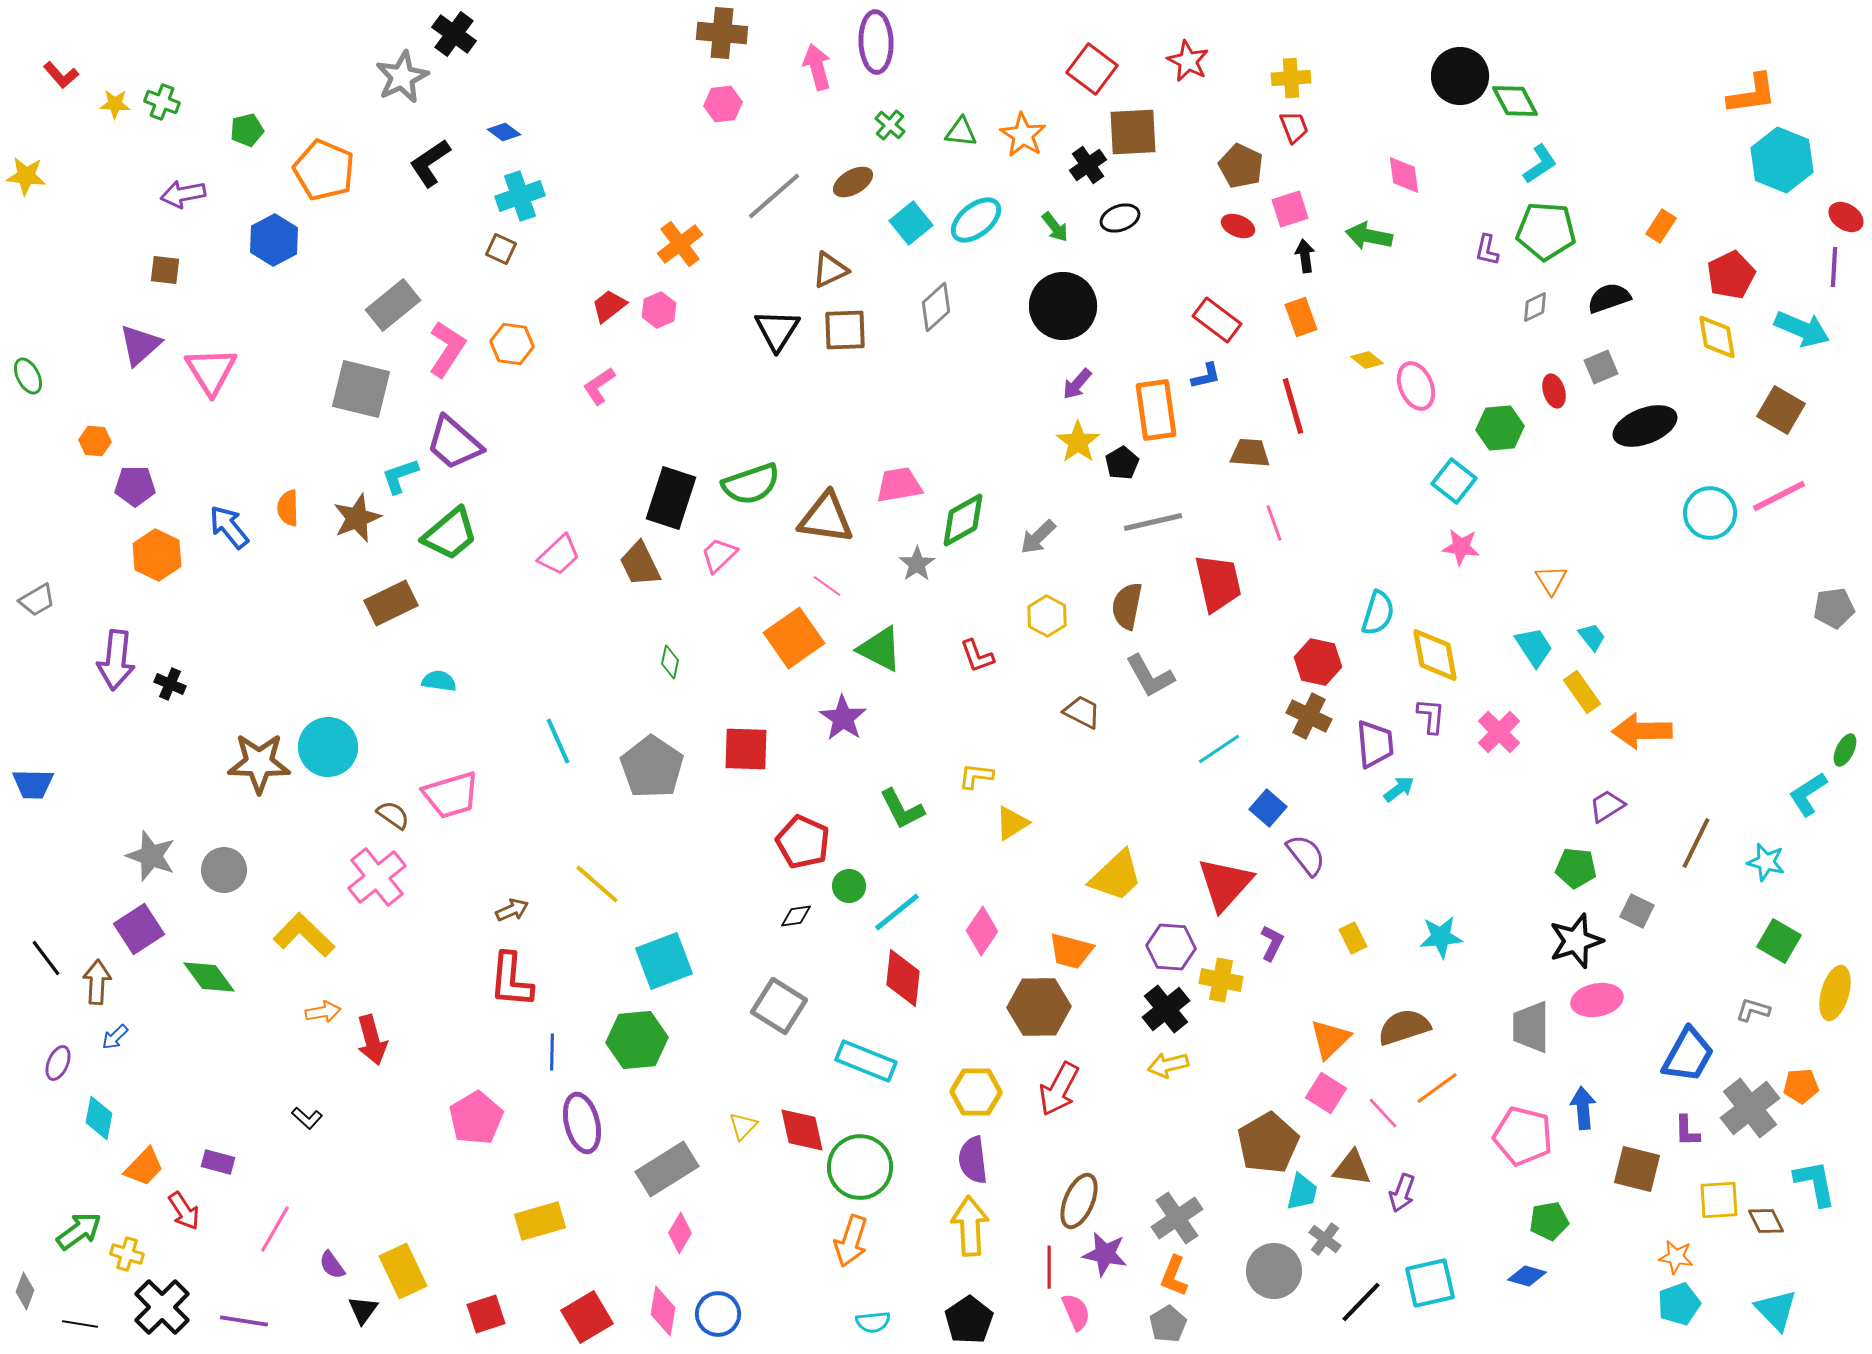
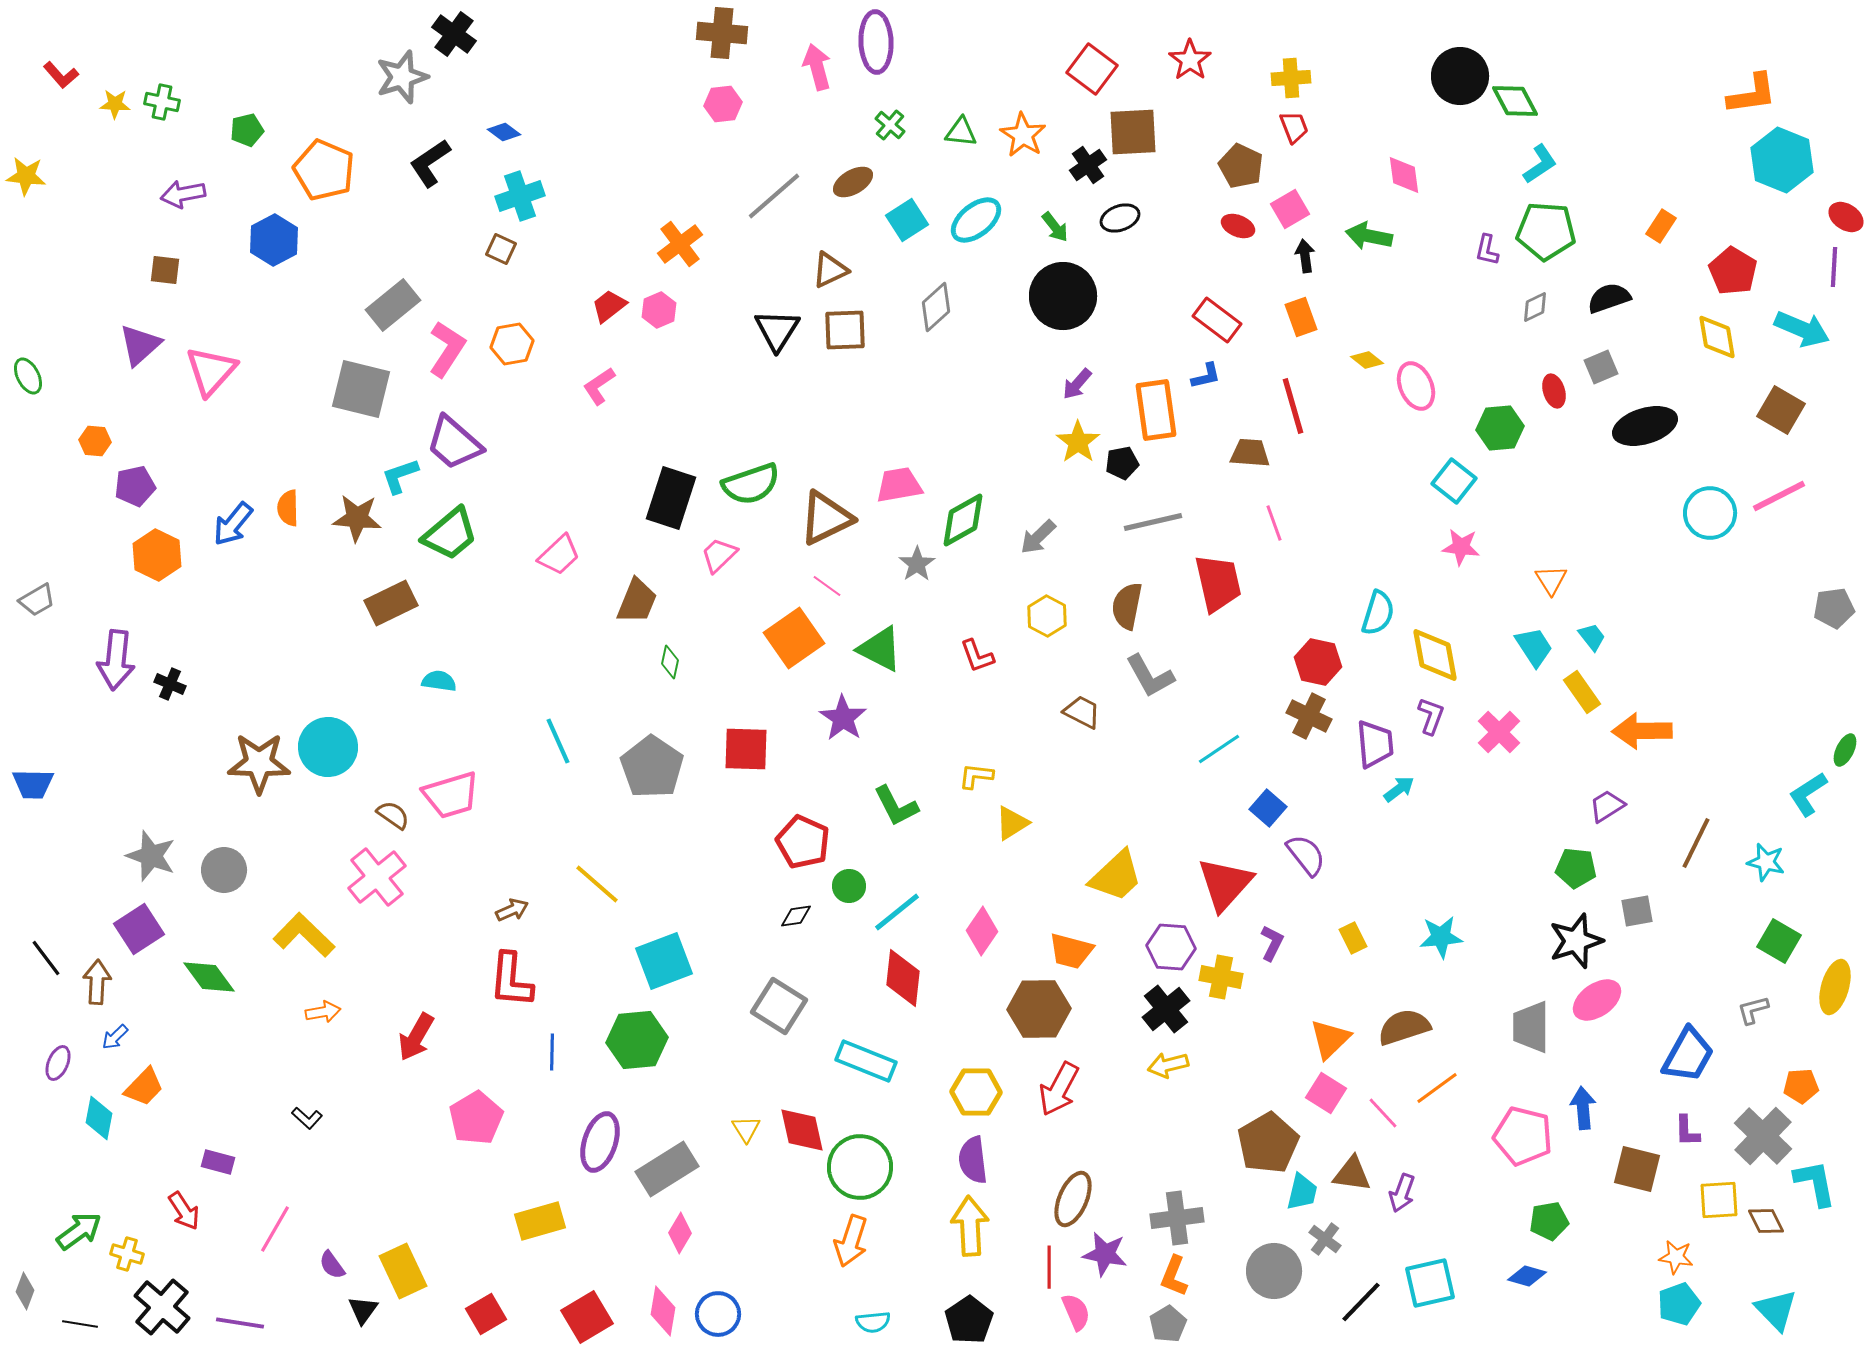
red star at (1188, 61): moved 2 px right, 1 px up; rotated 9 degrees clockwise
gray star at (402, 77): rotated 8 degrees clockwise
green cross at (162, 102): rotated 8 degrees counterclockwise
pink square at (1290, 209): rotated 12 degrees counterclockwise
cyan square at (911, 223): moved 4 px left, 3 px up; rotated 6 degrees clockwise
red pentagon at (1731, 275): moved 2 px right, 4 px up; rotated 15 degrees counterclockwise
black circle at (1063, 306): moved 10 px up
orange hexagon at (512, 344): rotated 18 degrees counterclockwise
pink triangle at (211, 371): rotated 14 degrees clockwise
black ellipse at (1645, 426): rotated 4 degrees clockwise
black pentagon at (1122, 463): rotated 20 degrees clockwise
purple pentagon at (135, 486): rotated 12 degrees counterclockwise
brown star at (357, 518): rotated 27 degrees clockwise
brown triangle at (826, 518): rotated 34 degrees counterclockwise
blue arrow at (229, 527): moved 4 px right, 3 px up; rotated 102 degrees counterclockwise
brown trapezoid at (640, 564): moved 3 px left, 37 px down; rotated 132 degrees counterclockwise
purple L-shape at (1431, 716): rotated 15 degrees clockwise
green L-shape at (902, 809): moved 6 px left, 3 px up
gray square at (1637, 911): rotated 36 degrees counterclockwise
yellow cross at (1221, 980): moved 3 px up
yellow ellipse at (1835, 993): moved 6 px up
pink ellipse at (1597, 1000): rotated 24 degrees counterclockwise
brown hexagon at (1039, 1007): moved 2 px down
gray L-shape at (1753, 1010): rotated 32 degrees counterclockwise
red arrow at (372, 1040): moved 44 px right, 3 px up; rotated 45 degrees clockwise
gray cross at (1750, 1108): moved 13 px right, 28 px down; rotated 8 degrees counterclockwise
purple ellipse at (582, 1123): moved 18 px right, 19 px down; rotated 32 degrees clockwise
yellow triangle at (743, 1126): moved 3 px right, 3 px down; rotated 16 degrees counterclockwise
orange trapezoid at (144, 1167): moved 80 px up
brown triangle at (1352, 1168): moved 6 px down
brown ellipse at (1079, 1201): moved 6 px left, 2 px up
gray cross at (1177, 1218): rotated 27 degrees clockwise
black cross at (162, 1307): rotated 4 degrees counterclockwise
red square at (486, 1314): rotated 12 degrees counterclockwise
purple line at (244, 1321): moved 4 px left, 2 px down
